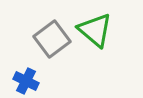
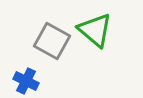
gray square: moved 2 px down; rotated 24 degrees counterclockwise
